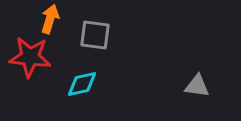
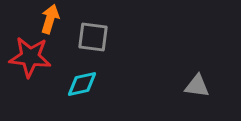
gray square: moved 2 px left, 2 px down
